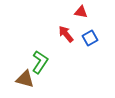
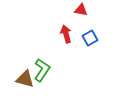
red triangle: moved 2 px up
red arrow: rotated 24 degrees clockwise
green L-shape: moved 2 px right, 8 px down
